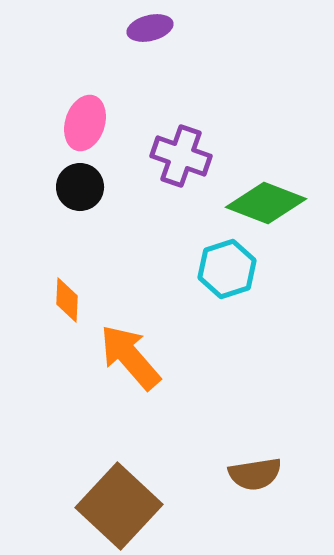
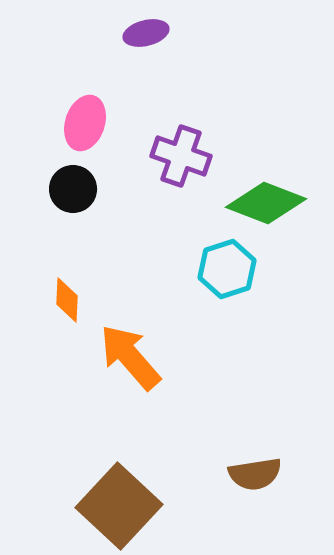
purple ellipse: moved 4 px left, 5 px down
black circle: moved 7 px left, 2 px down
